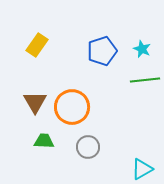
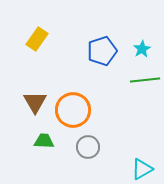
yellow rectangle: moved 6 px up
cyan star: rotated 18 degrees clockwise
orange circle: moved 1 px right, 3 px down
